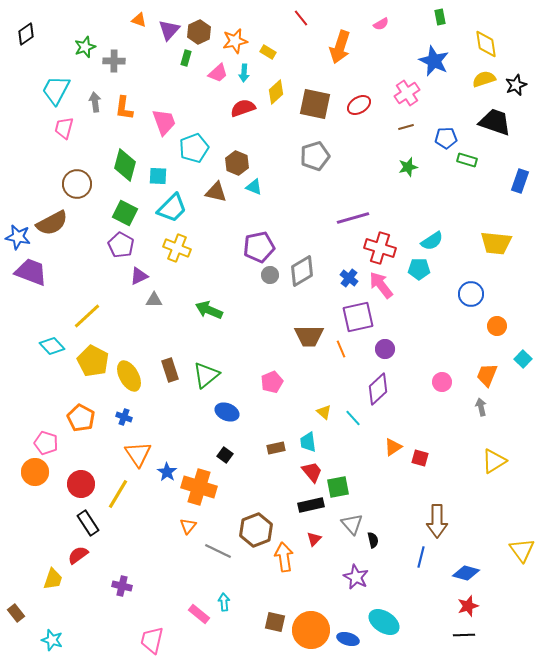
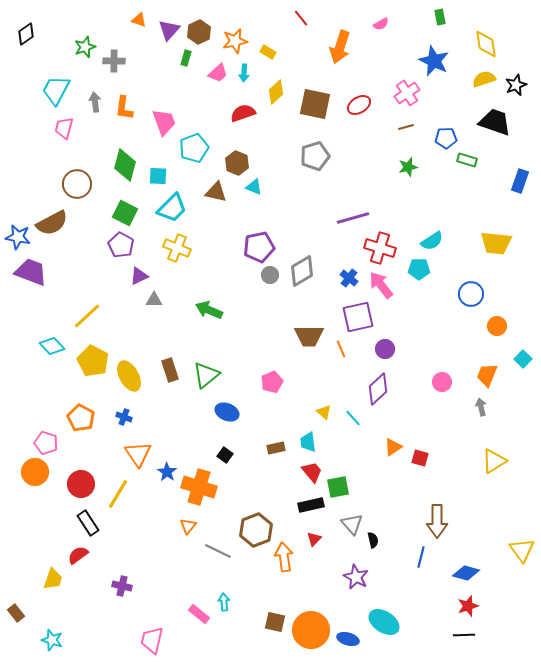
red semicircle at (243, 108): moved 5 px down
